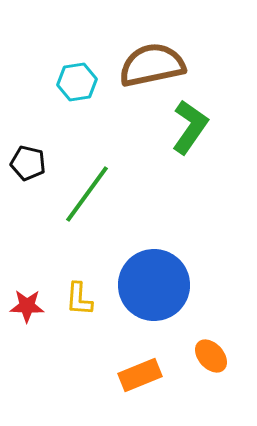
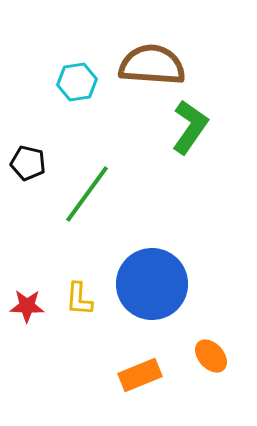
brown semicircle: rotated 16 degrees clockwise
blue circle: moved 2 px left, 1 px up
